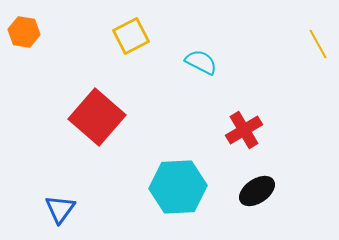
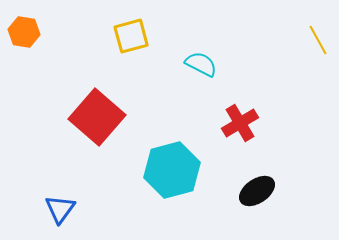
yellow square: rotated 12 degrees clockwise
yellow line: moved 4 px up
cyan semicircle: moved 2 px down
red cross: moved 4 px left, 7 px up
cyan hexagon: moved 6 px left, 17 px up; rotated 12 degrees counterclockwise
